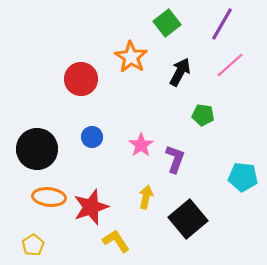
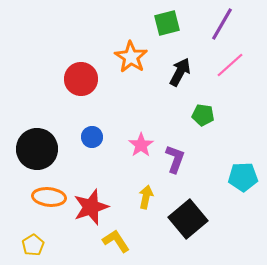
green square: rotated 24 degrees clockwise
cyan pentagon: rotated 8 degrees counterclockwise
